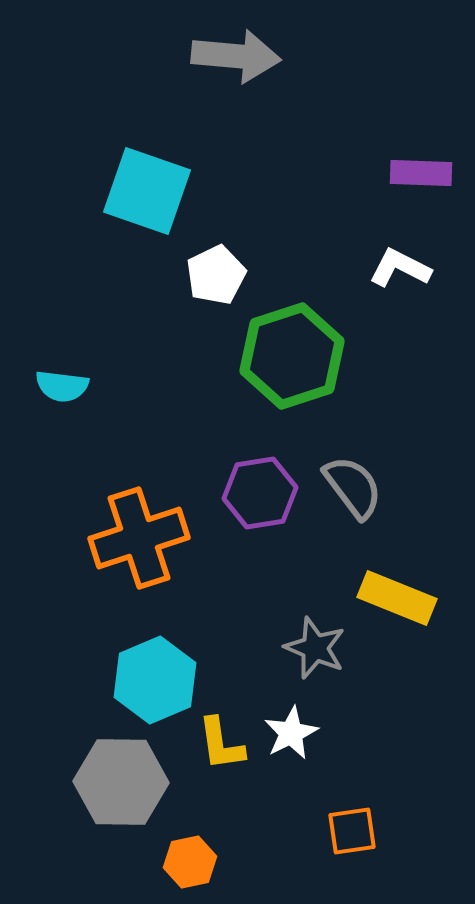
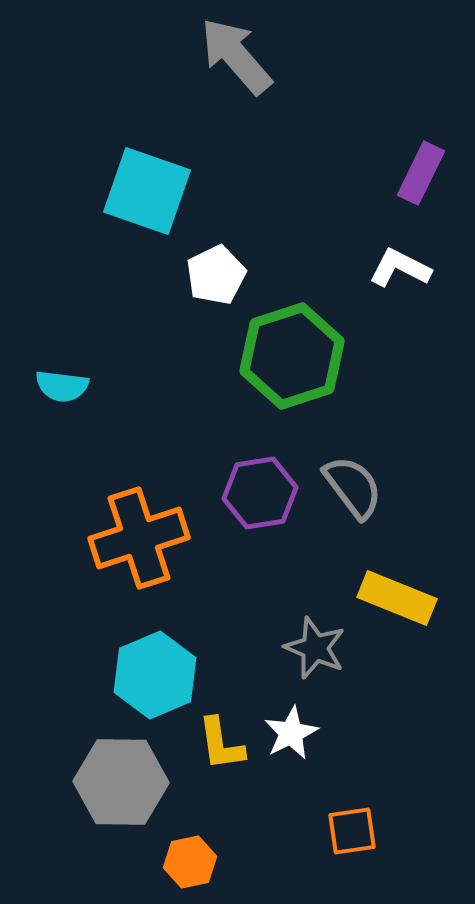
gray arrow: rotated 136 degrees counterclockwise
purple rectangle: rotated 66 degrees counterclockwise
cyan hexagon: moved 5 px up
